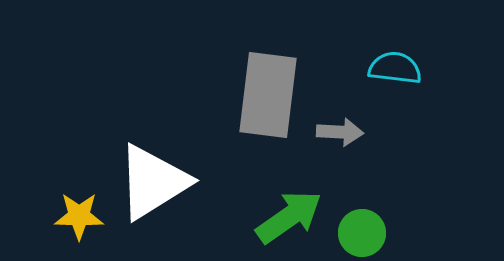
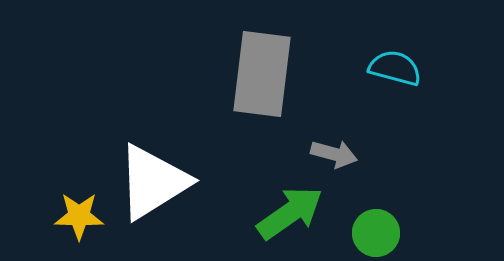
cyan semicircle: rotated 8 degrees clockwise
gray rectangle: moved 6 px left, 21 px up
gray arrow: moved 6 px left, 22 px down; rotated 12 degrees clockwise
green arrow: moved 1 px right, 4 px up
green circle: moved 14 px right
